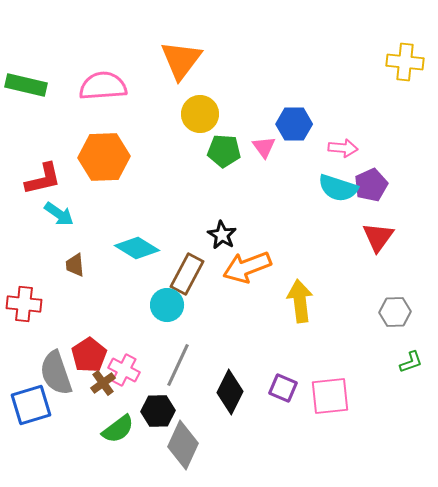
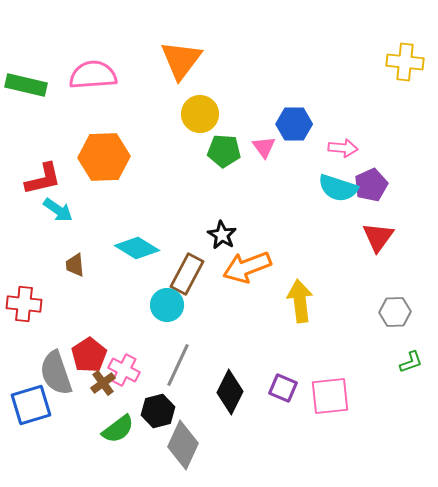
pink semicircle: moved 10 px left, 11 px up
cyan arrow: moved 1 px left, 4 px up
black hexagon: rotated 12 degrees counterclockwise
